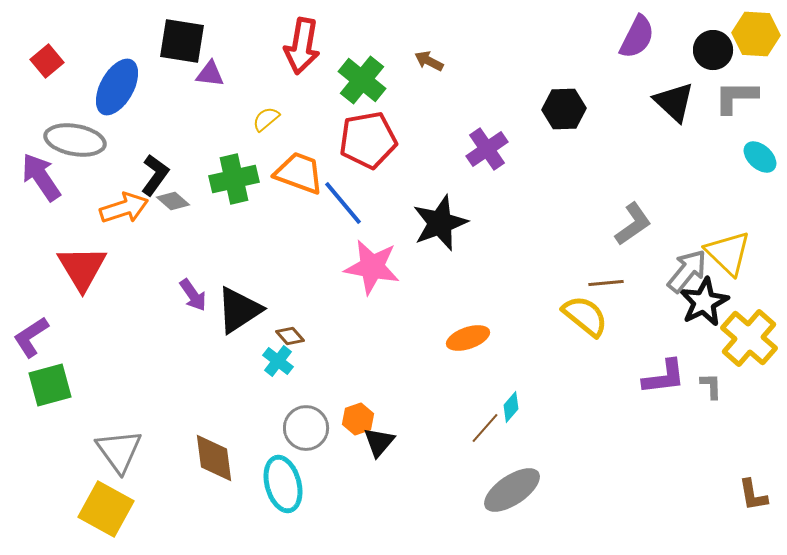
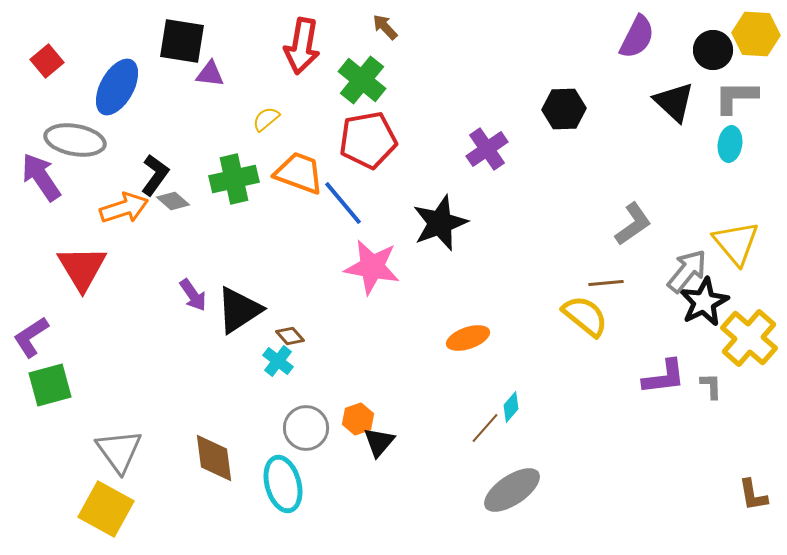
brown arrow at (429, 61): moved 44 px left, 34 px up; rotated 20 degrees clockwise
cyan ellipse at (760, 157): moved 30 px left, 13 px up; rotated 56 degrees clockwise
yellow triangle at (728, 253): moved 8 px right, 10 px up; rotated 6 degrees clockwise
